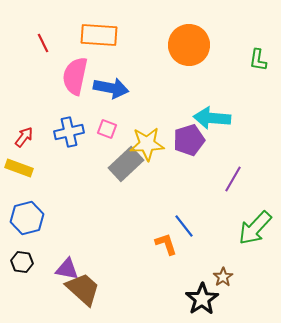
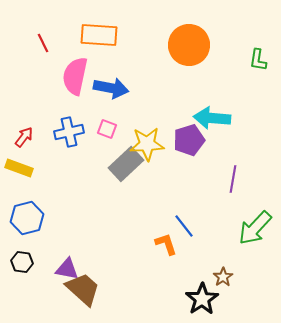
purple line: rotated 20 degrees counterclockwise
